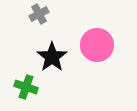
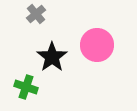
gray cross: moved 3 px left; rotated 12 degrees counterclockwise
